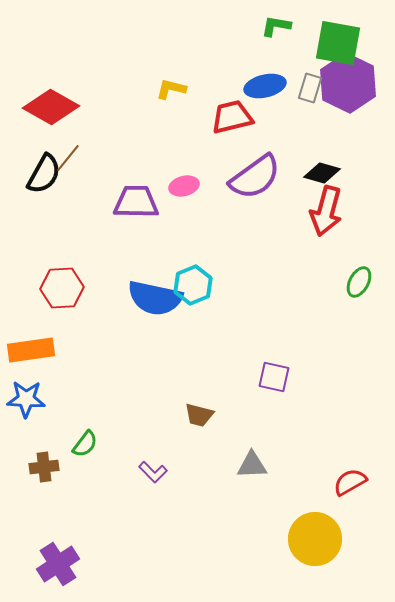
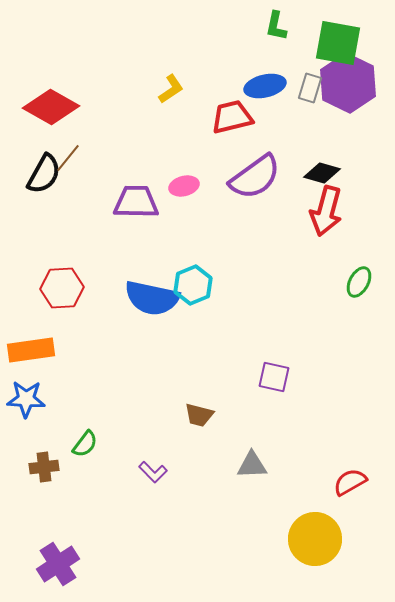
green L-shape: rotated 88 degrees counterclockwise
yellow L-shape: rotated 132 degrees clockwise
blue semicircle: moved 3 px left
